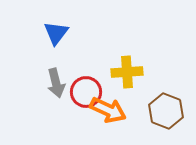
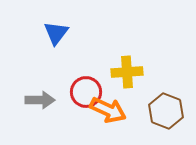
gray arrow: moved 16 px left, 17 px down; rotated 76 degrees counterclockwise
